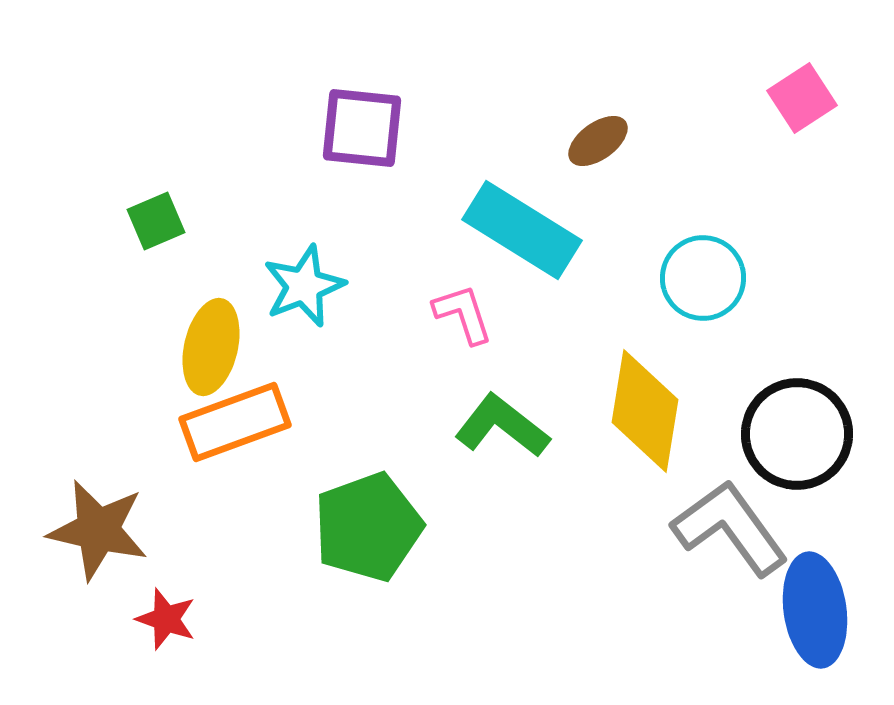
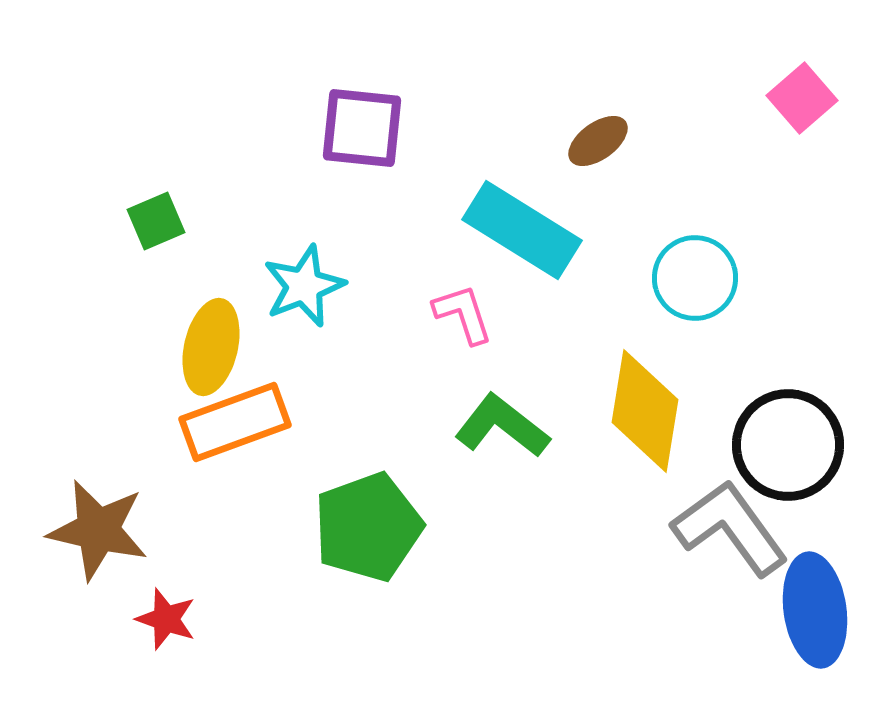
pink square: rotated 8 degrees counterclockwise
cyan circle: moved 8 px left
black circle: moved 9 px left, 11 px down
